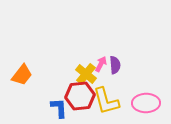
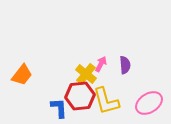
purple semicircle: moved 10 px right
pink ellipse: moved 3 px right; rotated 32 degrees counterclockwise
